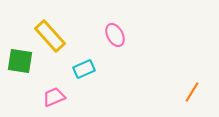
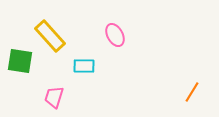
cyan rectangle: moved 3 px up; rotated 25 degrees clockwise
pink trapezoid: rotated 50 degrees counterclockwise
